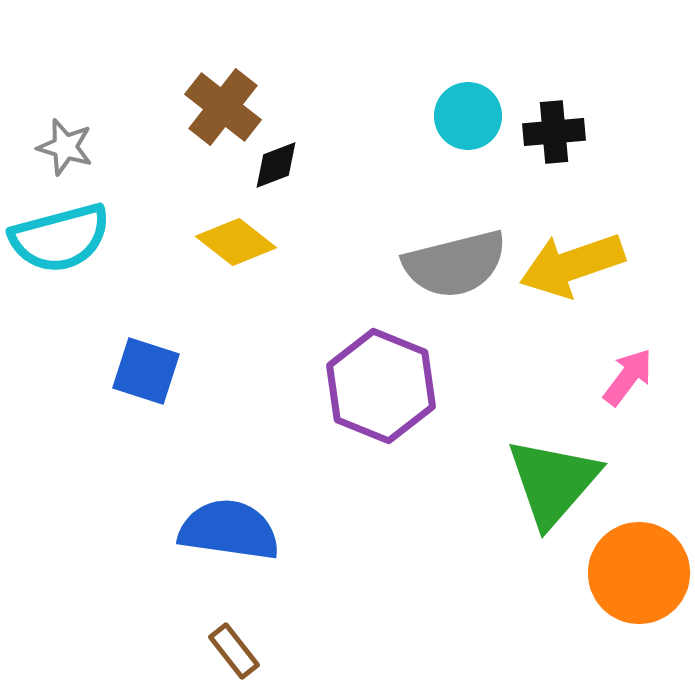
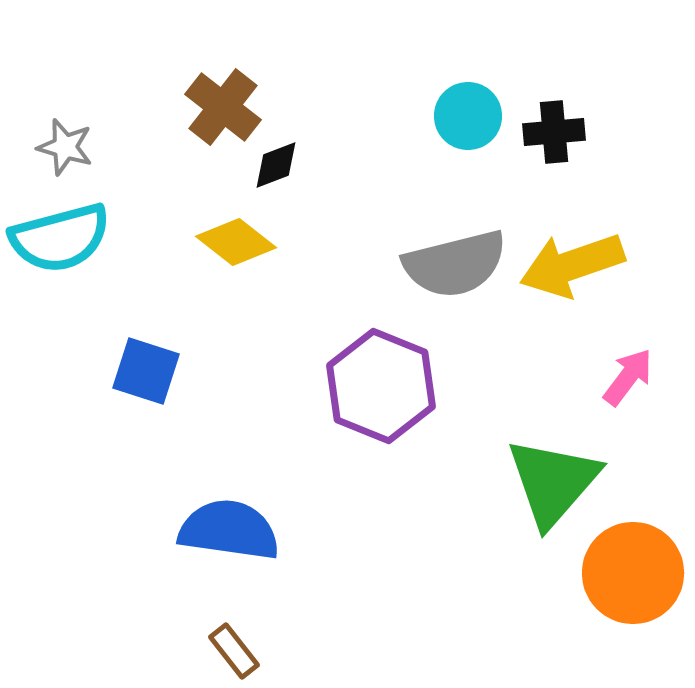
orange circle: moved 6 px left
